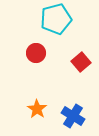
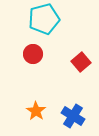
cyan pentagon: moved 12 px left
red circle: moved 3 px left, 1 px down
orange star: moved 1 px left, 2 px down
